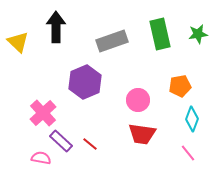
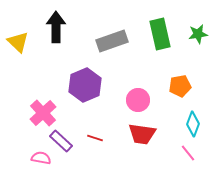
purple hexagon: moved 3 px down
cyan diamond: moved 1 px right, 5 px down
red line: moved 5 px right, 6 px up; rotated 21 degrees counterclockwise
